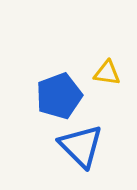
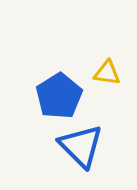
blue pentagon: rotated 12 degrees counterclockwise
